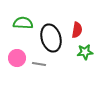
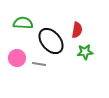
black ellipse: moved 3 px down; rotated 24 degrees counterclockwise
